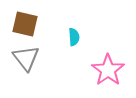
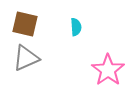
cyan semicircle: moved 2 px right, 10 px up
gray triangle: rotated 44 degrees clockwise
